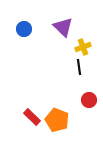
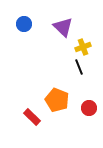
blue circle: moved 5 px up
black line: rotated 14 degrees counterclockwise
red circle: moved 8 px down
orange pentagon: moved 20 px up
